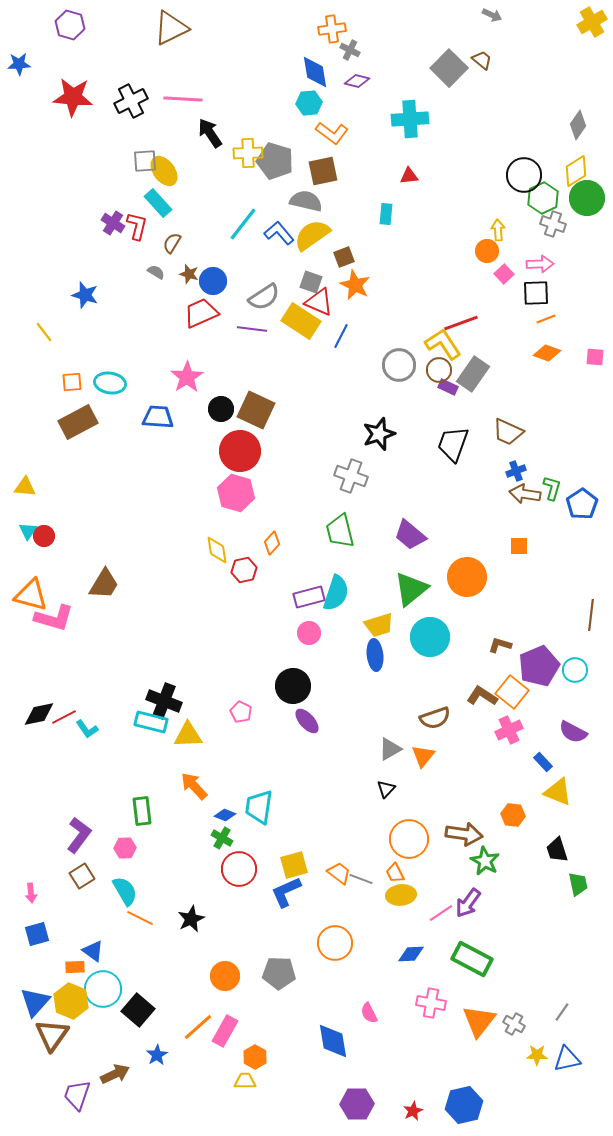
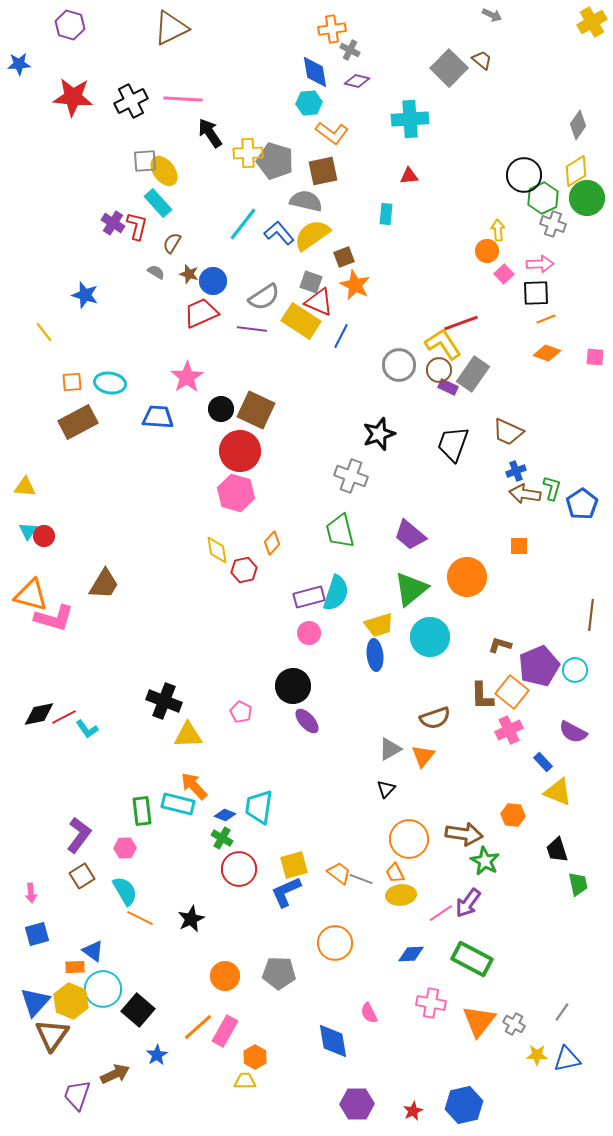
brown L-shape at (482, 696): rotated 124 degrees counterclockwise
cyan rectangle at (151, 722): moved 27 px right, 82 px down
